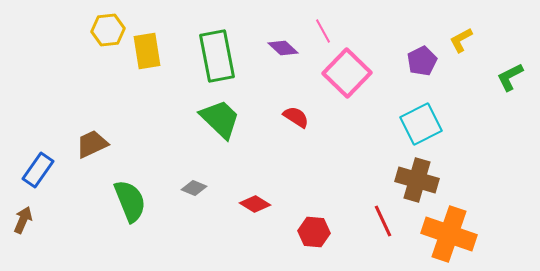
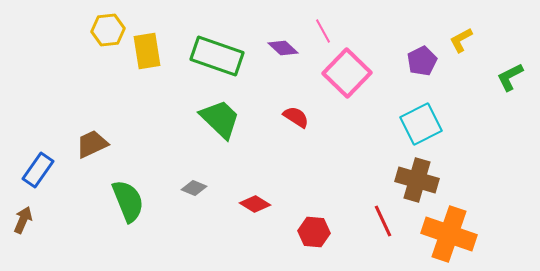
green rectangle: rotated 60 degrees counterclockwise
green semicircle: moved 2 px left
